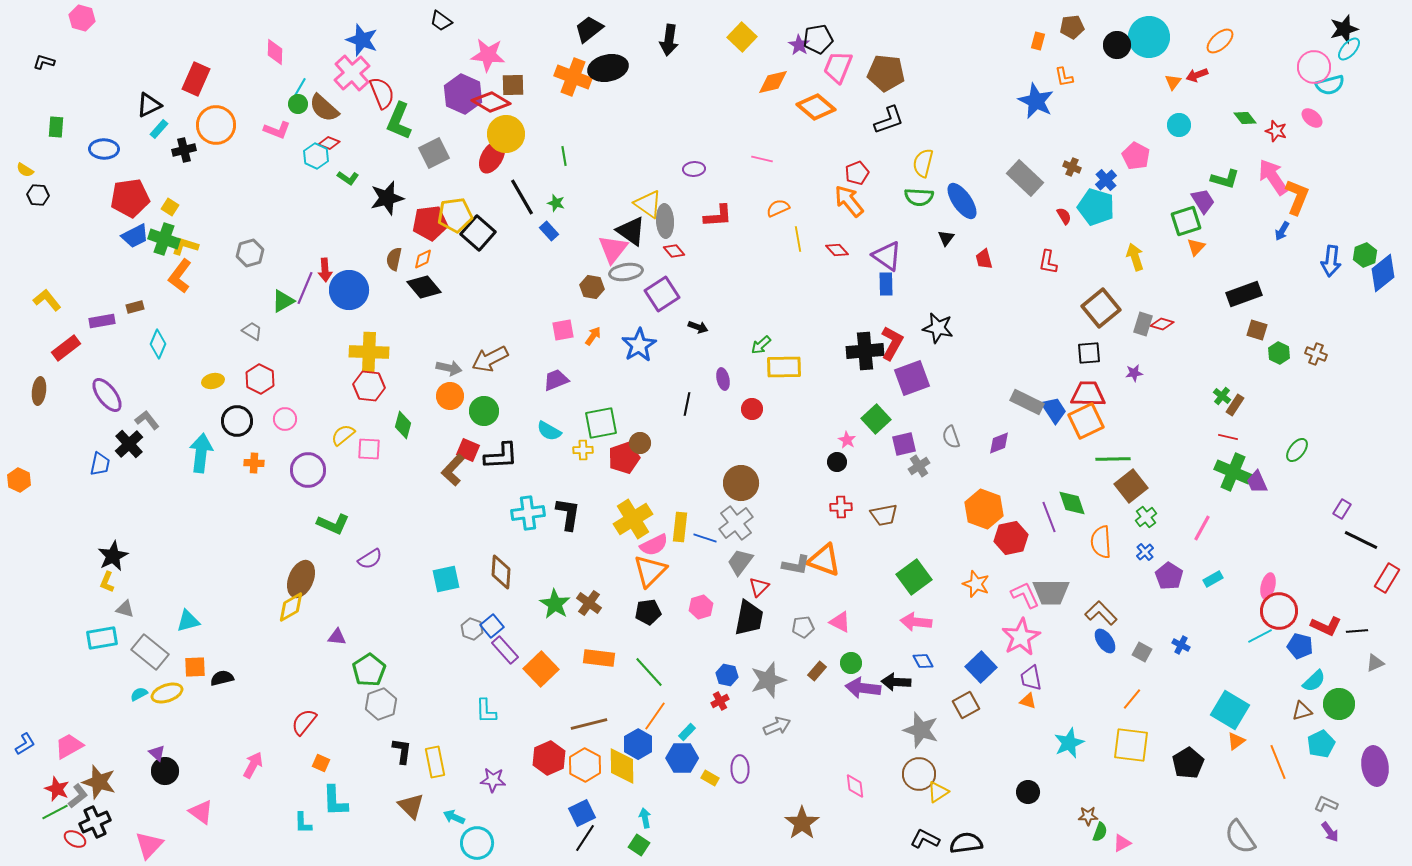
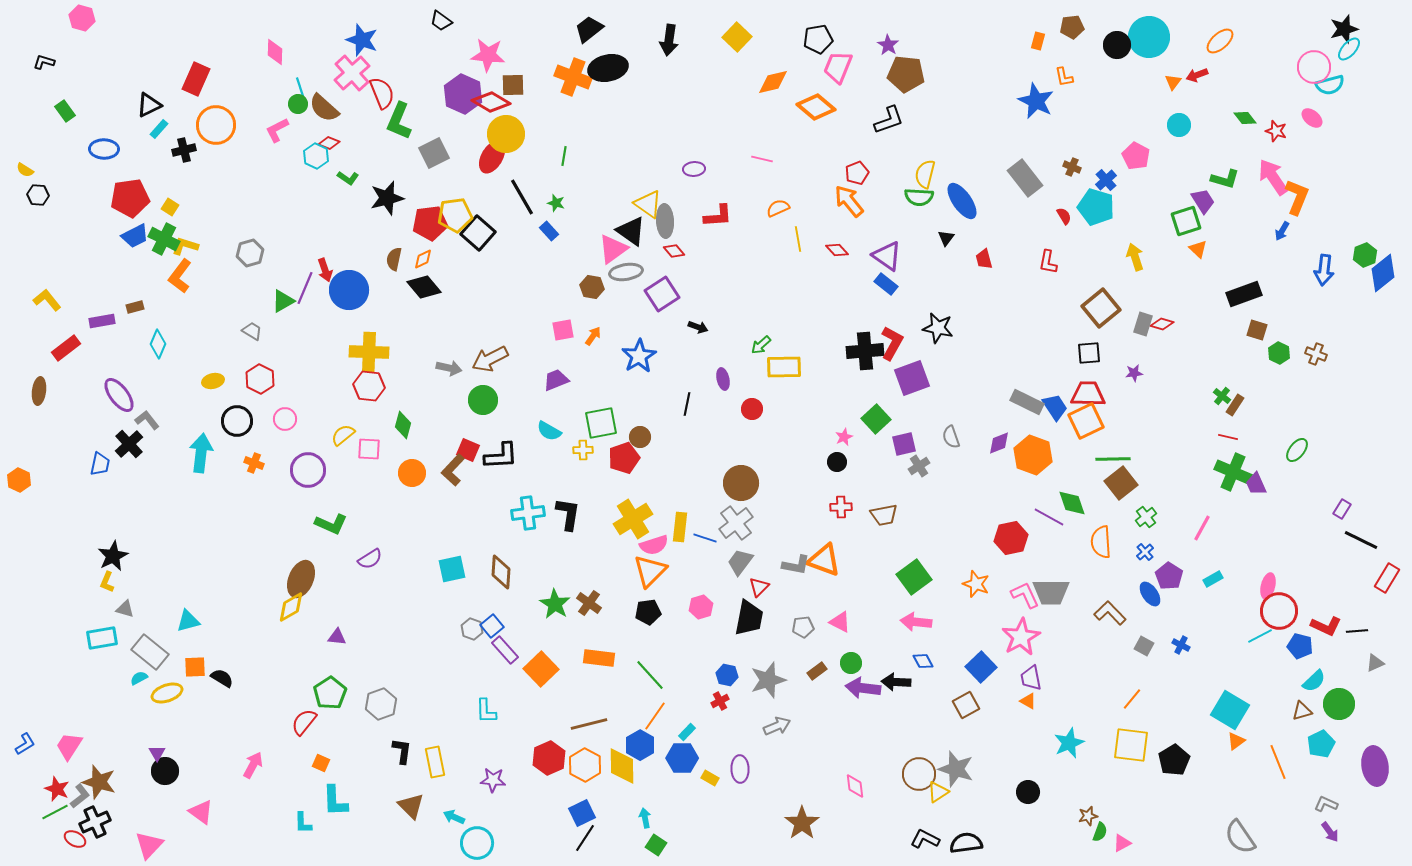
yellow square at (742, 37): moved 5 px left
purple star at (799, 45): moved 89 px right
brown pentagon at (886, 73): moved 20 px right, 1 px down
cyan line at (300, 87): rotated 48 degrees counterclockwise
green rectangle at (56, 127): moved 9 px right, 16 px up; rotated 40 degrees counterclockwise
pink L-shape at (277, 130): rotated 132 degrees clockwise
green line at (564, 156): rotated 18 degrees clockwise
yellow semicircle at (923, 163): moved 2 px right, 11 px down
gray rectangle at (1025, 178): rotated 9 degrees clockwise
green cross at (164, 239): rotated 8 degrees clockwise
orange triangle at (1196, 247): moved 2 px right, 2 px down; rotated 30 degrees counterclockwise
pink triangle at (613, 249): rotated 16 degrees clockwise
blue arrow at (1331, 261): moved 7 px left, 9 px down
red arrow at (325, 270): rotated 15 degrees counterclockwise
blue rectangle at (886, 284): rotated 50 degrees counterclockwise
blue star at (639, 345): moved 11 px down
purple ellipse at (107, 395): moved 12 px right
orange circle at (450, 396): moved 38 px left, 77 px down
blue trapezoid at (1054, 410): moved 1 px right, 3 px up
green circle at (484, 411): moved 1 px left, 11 px up
pink star at (847, 440): moved 3 px left, 3 px up; rotated 18 degrees clockwise
brown circle at (640, 443): moved 6 px up
orange cross at (254, 463): rotated 18 degrees clockwise
purple trapezoid at (1257, 482): moved 1 px left, 2 px down
brown square at (1131, 486): moved 10 px left, 3 px up
orange hexagon at (984, 509): moved 49 px right, 54 px up
purple line at (1049, 517): rotated 40 degrees counterclockwise
green L-shape at (333, 524): moved 2 px left
pink semicircle at (654, 545): rotated 8 degrees clockwise
cyan square at (446, 579): moved 6 px right, 10 px up
brown L-shape at (1101, 613): moved 9 px right
blue ellipse at (1105, 641): moved 45 px right, 47 px up
gray square at (1142, 652): moved 2 px right, 6 px up
green pentagon at (369, 670): moved 39 px left, 23 px down
brown rectangle at (817, 671): rotated 12 degrees clockwise
green line at (649, 672): moved 1 px right, 3 px down
black semicircle at (222, 678): rotated 45 degrees clockwise
cyan semicircle at (139, 694): moved 16 px up
orange triangle at (1028, 701): rotated 12 degrees clockwise
gray star at (921, 730): moved 35 px right, 39 px down
blue hexagon at (638, 744): moved 2 px right, 1 px down
pink trapezoid at (69, 746): rotated 28 degrees counterclockwise
purple triangle at (157, 753): rotated 18 degrees clockwise
black pentagon at (1188, 763): moved 14 px left, 3 px up
gray L-shape at (78, 796): moved 2 px right
brown star at (1088, 816): rotated 12 degrees counterclockwise
green square at (639, 845): moved 17 px right
